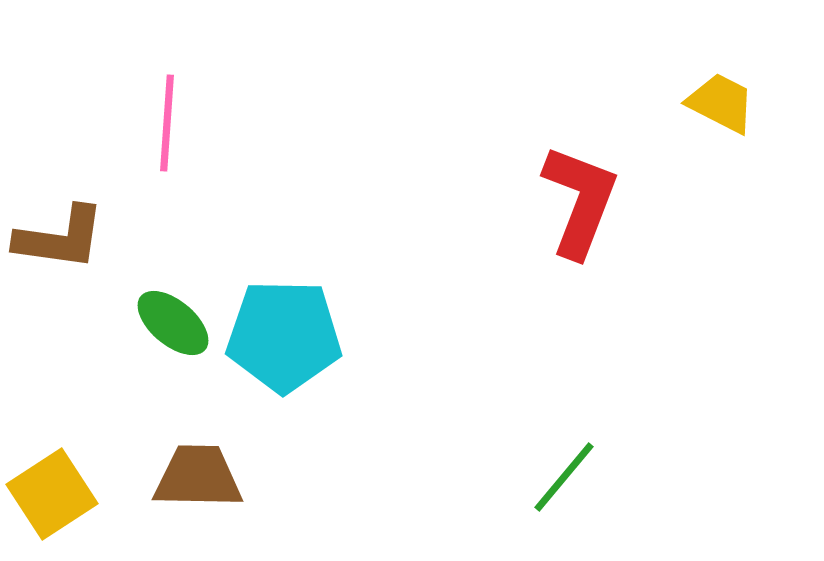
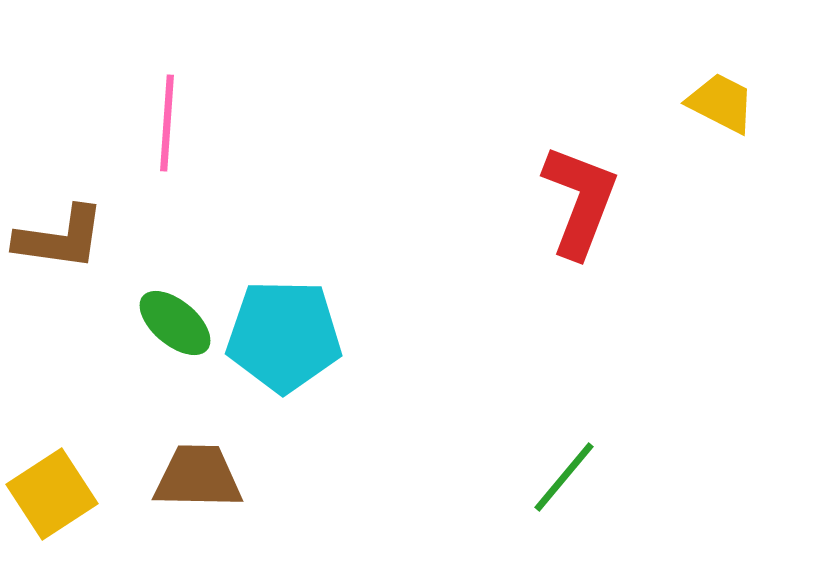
green ellipse: moved 2 px right
